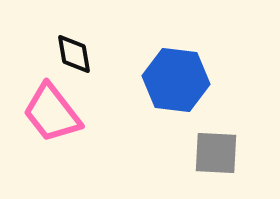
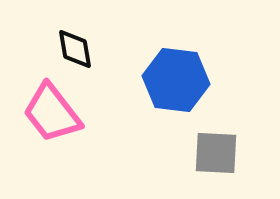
black diamond: moved 1 px right, 5 px up
